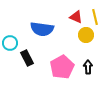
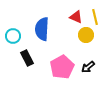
blue semicircle: rotated 85 degrees clockwise
cyan circle: moved 3 px right, 7 px up
black arrow: rotated 128 degrees counterclockwise
